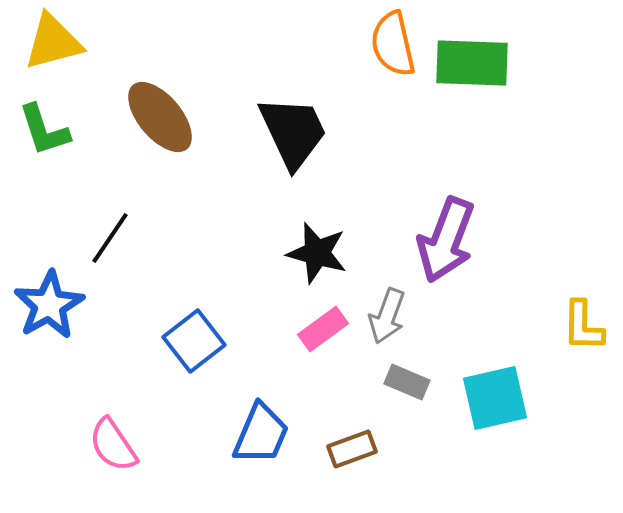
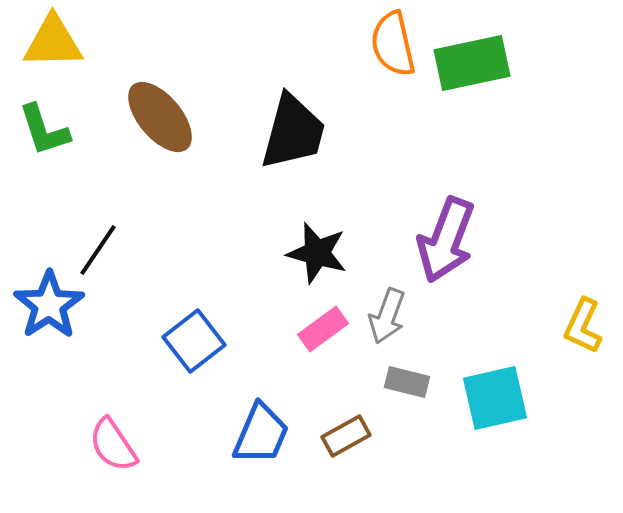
yellow triangle: rotated 14 degrees clockwise
green rectangle: rotated 14 degrees counterclockwise
black trapezoid: rotated 40 degrees clockwise
black line: moved 12 px left, 12 px down
blue star: rotated 4 degrees counterclockwise
yellow L-shape: rotated 24 degrees clockwise
gray rectangle: rotated 9 degrees counterclockwise
brown rectangle: moved 6 px left, 13 px up; rotated 9 degrees counterclockwise
